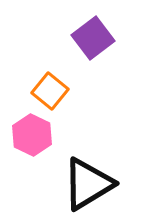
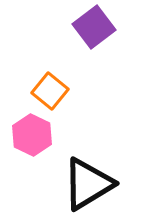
purple square: moved 1 px right, 11 px up
